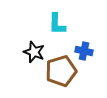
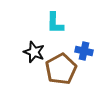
cyan L-shape: moved 2 px left, 1 px up
brown pentagon: moved 2 px up; rotated 12 degrees counterclockwise
